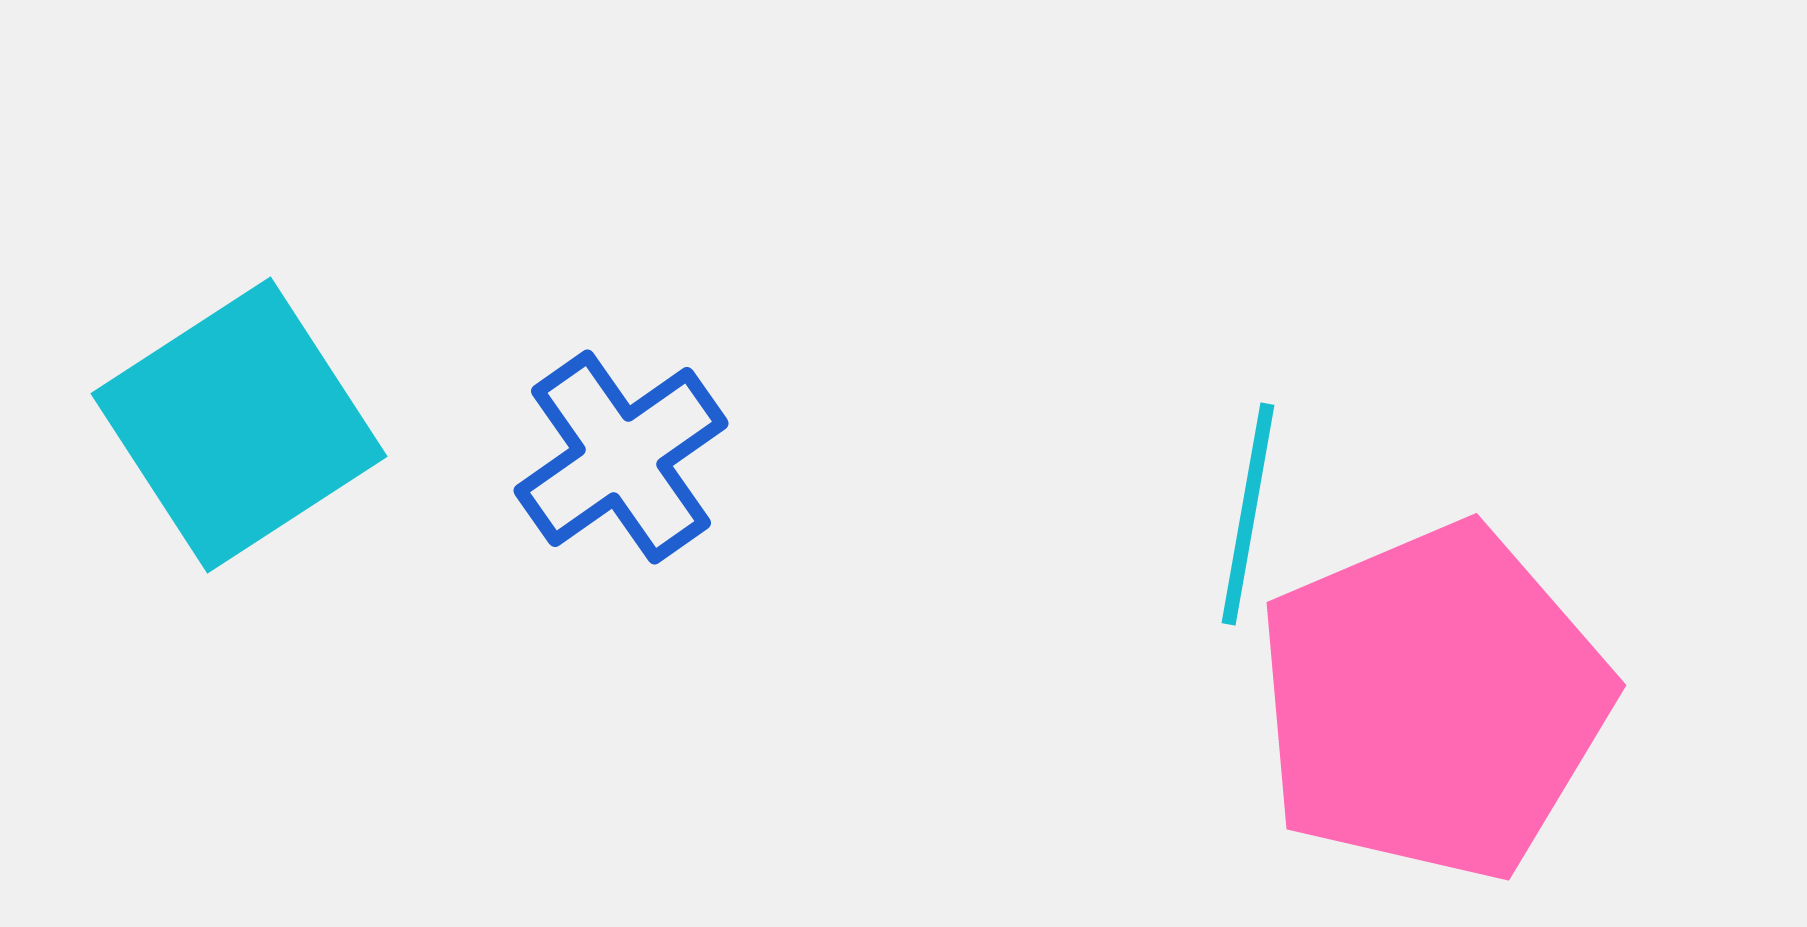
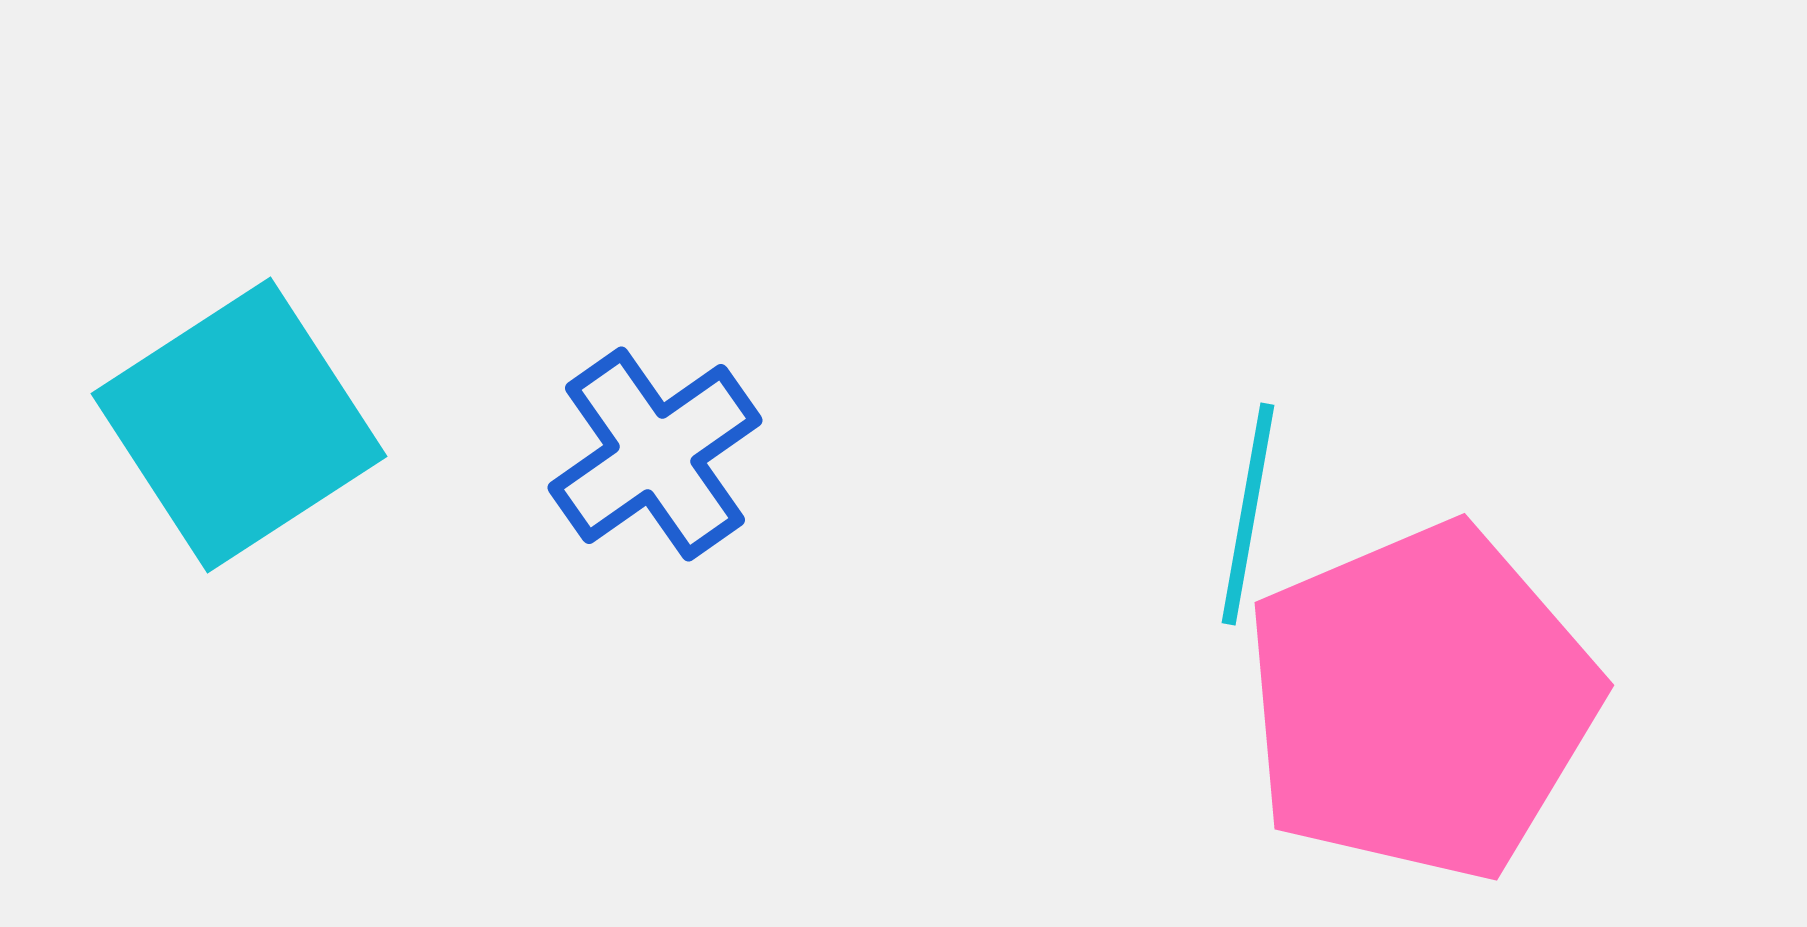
blue cross: moved 34 px right, 3 px up
pink pentagon: moved 12 px left
